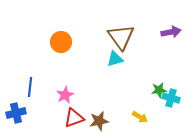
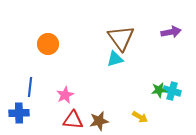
brown triangle: moved 1 px down
orange circle: moved 13 px left, 2 px down
cyan cross: moved 1 px right, 7 px up
blue cross: moved 3 px right; rotated 12 degrees clockwise
red triangle: moved 1 px left, 2 px down; rotated 25 degrees clockwise
